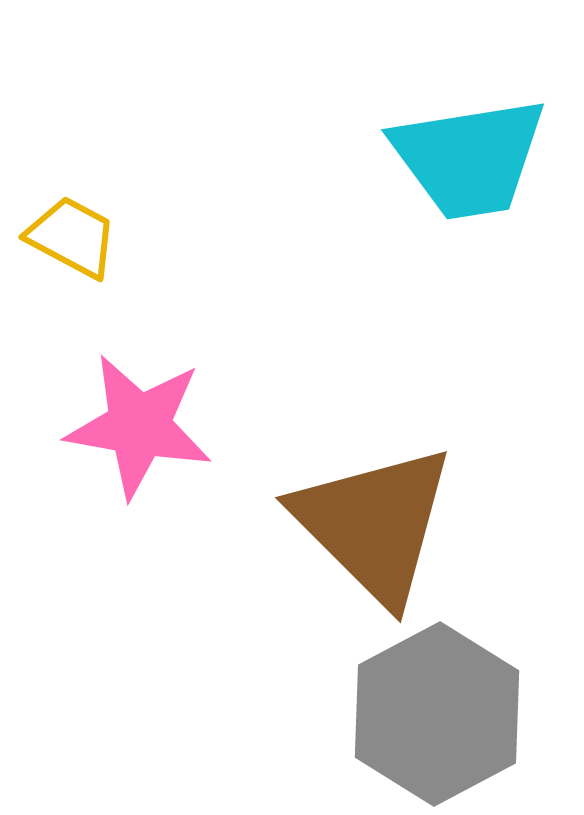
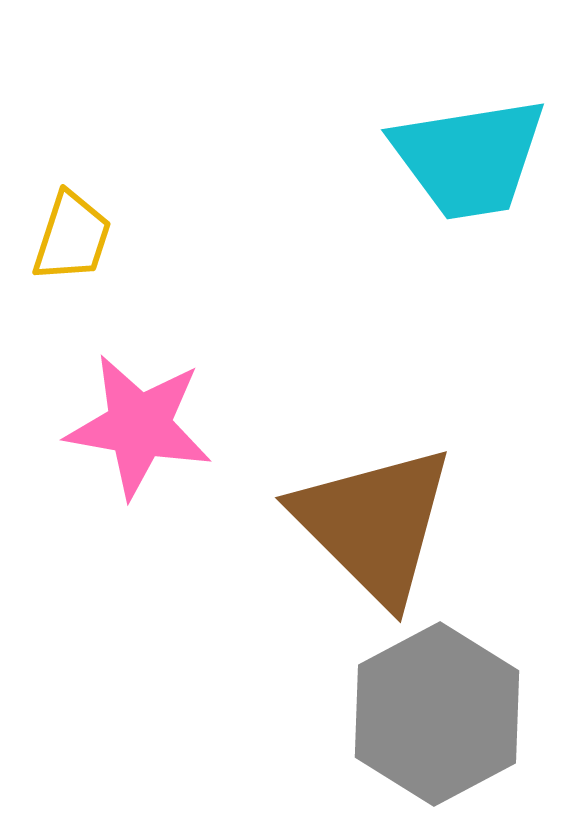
yellow trapezoid: rotated 80 degrees clockwise
